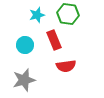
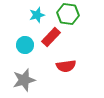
red rectangle: moved 3 px left, 3 px up; rotated 66 degrees clockwise
